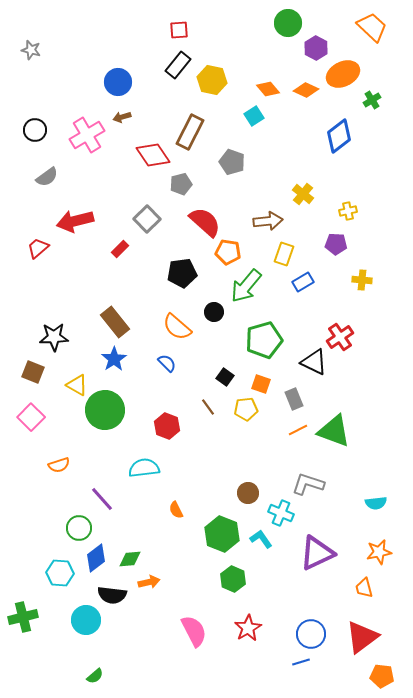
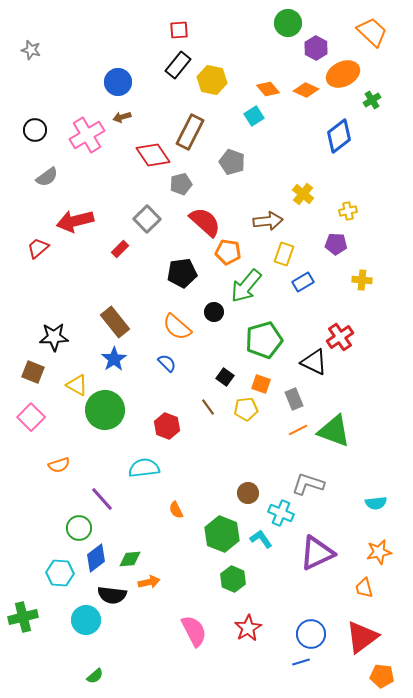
orange trapezoid at (372, 27): moved 5 px down
